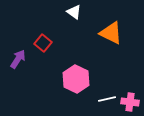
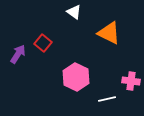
orange triangle: moved 2 px left
purple arrow: moved 5 px up
pink hexagon: moved 2 px up
pink cross: moved 1 px right, 21 px up
